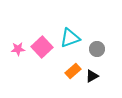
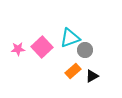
gray circle: moved 12 px left, 1 px down
